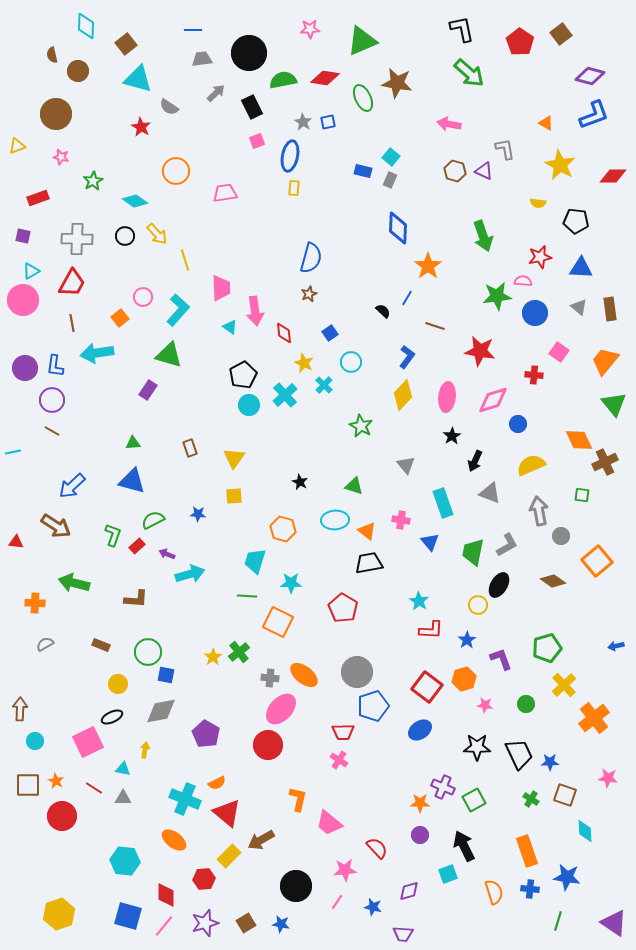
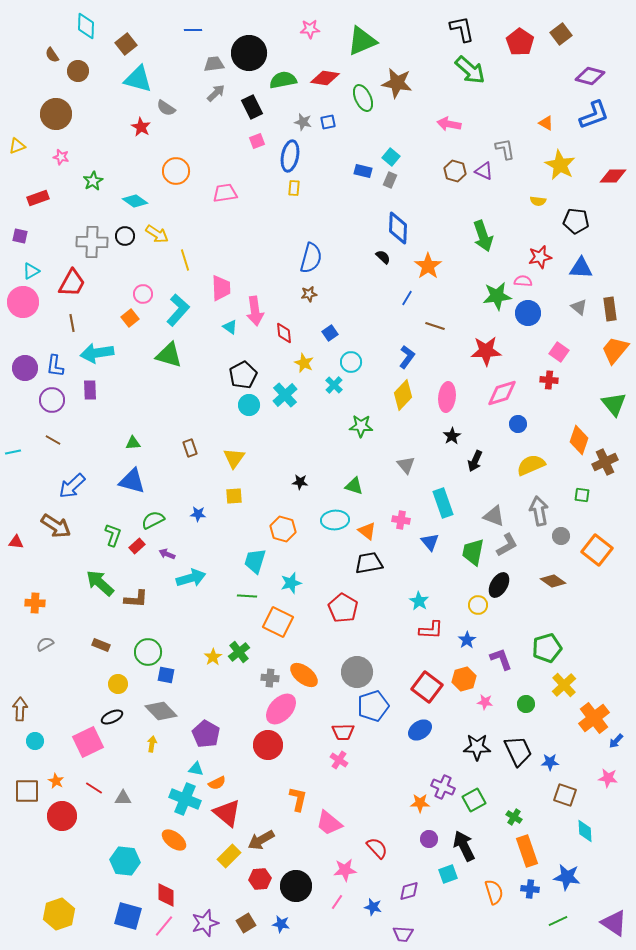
brown semicircle at (52, 55): rotated 21 degrees counterclockwise
gray trapezoid at (202, 59): moved 12 px right, 5 px down
green arrow at (469, 73): moved 1 px right, 3 px up
gray semicircle at (169, 107): moved 3 px left, 1 px down
gray star at (303, 122): rotated 18 degrees counterclockwise
yellow semicircle at (538, 203): moved 2 px up
yellow arrow at (157, 234): rotated 15 degrees counterclockwise
purple square at (23, 236): moved 3 px left
gray cross at (77, 239): moved 15 px right, 3 px down
brown star at (309, 294): rotated 14 degrees clockwise
pink circle at (143, 297): moved 3 px up
pink circle at (23, 300): moved 2 px down
black semicircle at (383, 311): moved 54 px up
blue circle at (535, 313): moved 7 px left
orange square at (120, 318): moved 10 px right
red star at (480, 351): moved 6 px right; rotated 12 degrees counterclockwise
orange trapezoid at (605, 361): moved 10 px right, 11 px up
red cross at (534, 375): moved 15 px right, 5 px down
cyan cross at (324, 385): moved 10 px right
purple rectangle at (148, 390): moved 58 px left; rotated 36 degrees counterclockwise
pink diamond at (493, 400): moved 9 px right, 7 px up
green star at (361, 426): rotated 25 degrees counterclockwise
brown line at (52, 431): moved 1 px right, 9 px down
orange diamond at (579, 440): rotated 44 degrees clockwise
black star at (300, 482): rotated 21 degrees counterclockwise
gray triangle at (490, 493): moved 4 px right, 23 px down
orange square at (597, 561): moved 11 px up; rotated 12 degrees counterclockwise
cyan arrow at (190, 574): moved 1 px right, 4 px down
green arrow at (74, 583): moved 26 px right; rotated 28 degrees clockwise
cyan star at (291, 583): rotated 15 degrees counterclockwise
blue arrow at (616, 646): moved 95 px down; rotated 35 degrees counterclockwise
pink star at (485, 705): moved 3 px up
gray diamond at (161, 711): rotated 56 degrees clockwise
yellow arrow at (145, 750): moved 7 px right, 6 px up
black trapezoid at (519, 754): moved 1 px left, 3 px up
cyan triangle at (123, 769): moved 73 px right
brown square at (28, 785): moved 1 px left, 6 px down
green cross at (531, 799): moved 17 px left, 18 px down
purple circle at (420, 835): moved 9 px right, 4 px down
red hexagon at (204, 879): moved 56 px right
green line at (558, 921): rotated 48 degrees clockwise
